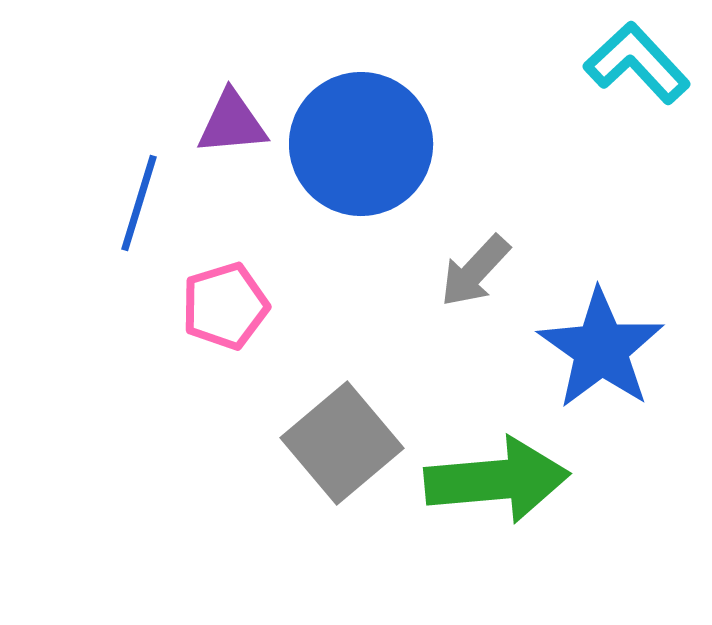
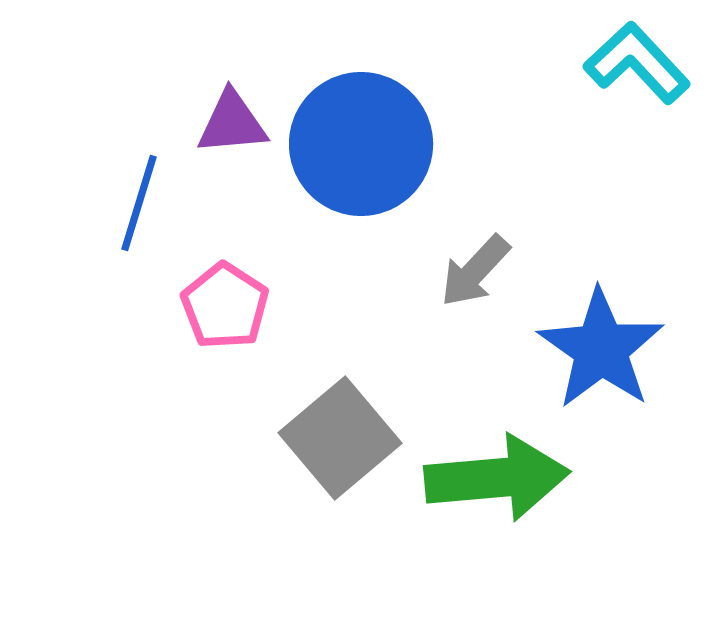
pink pentagon: rotated 22 degrees counterclockwise
gray square: moved 2 px left, 5 px up
green arrow: moved 2 px up
